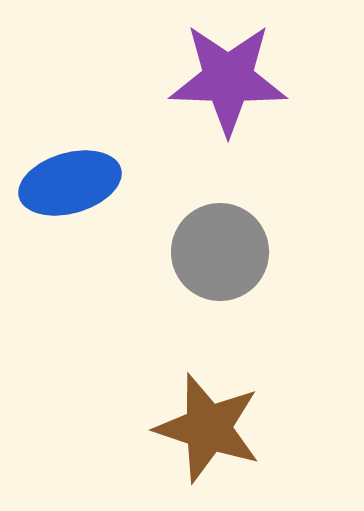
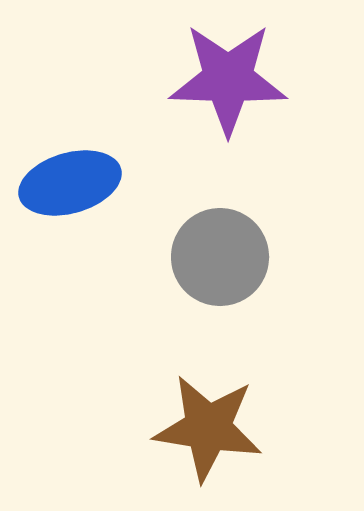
gray circle: moved 5 px down
brown star: rotated 9 degrees counterclockwise
